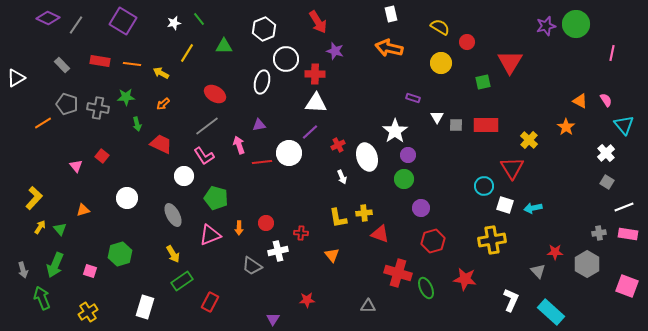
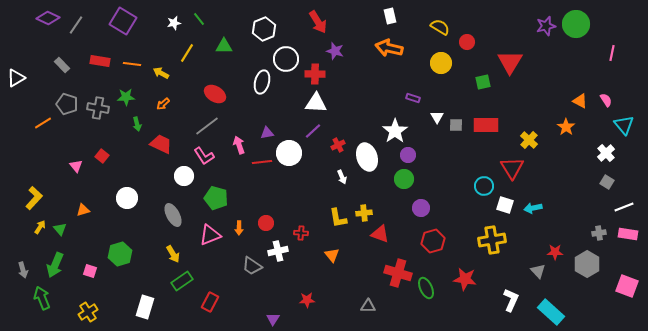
white rectangle at (391, 14): moved 1 px left, 2 px down
purple triangle at (259, 125): moved 8 px right, 8 px down
purple line at (310, 132): moved 3 px right, 1 px up
